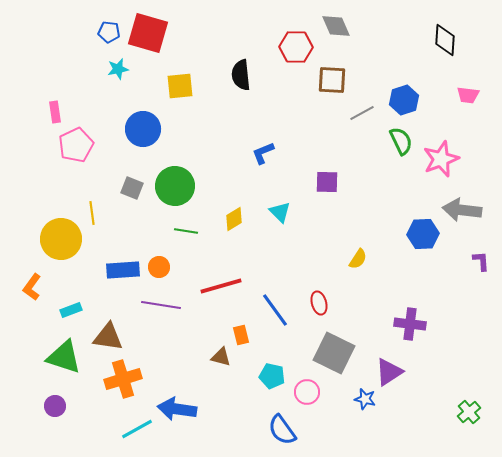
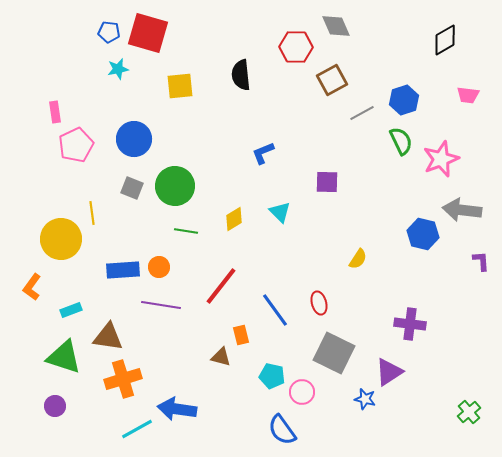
black diamond at (445, 40): rotated 56 degrees clockwise
brown square at (332, 80): rotated 32 degrees counterclockwise
blue circle at (143, 129): moved 9 px left, 10 px down
blue hexagon at (423, 234): rotated 16 degrees clockwise
red line at (221, 286): rotated 36 degrees counterclockwise
pink circle at (307, 392): moved 5 px left
